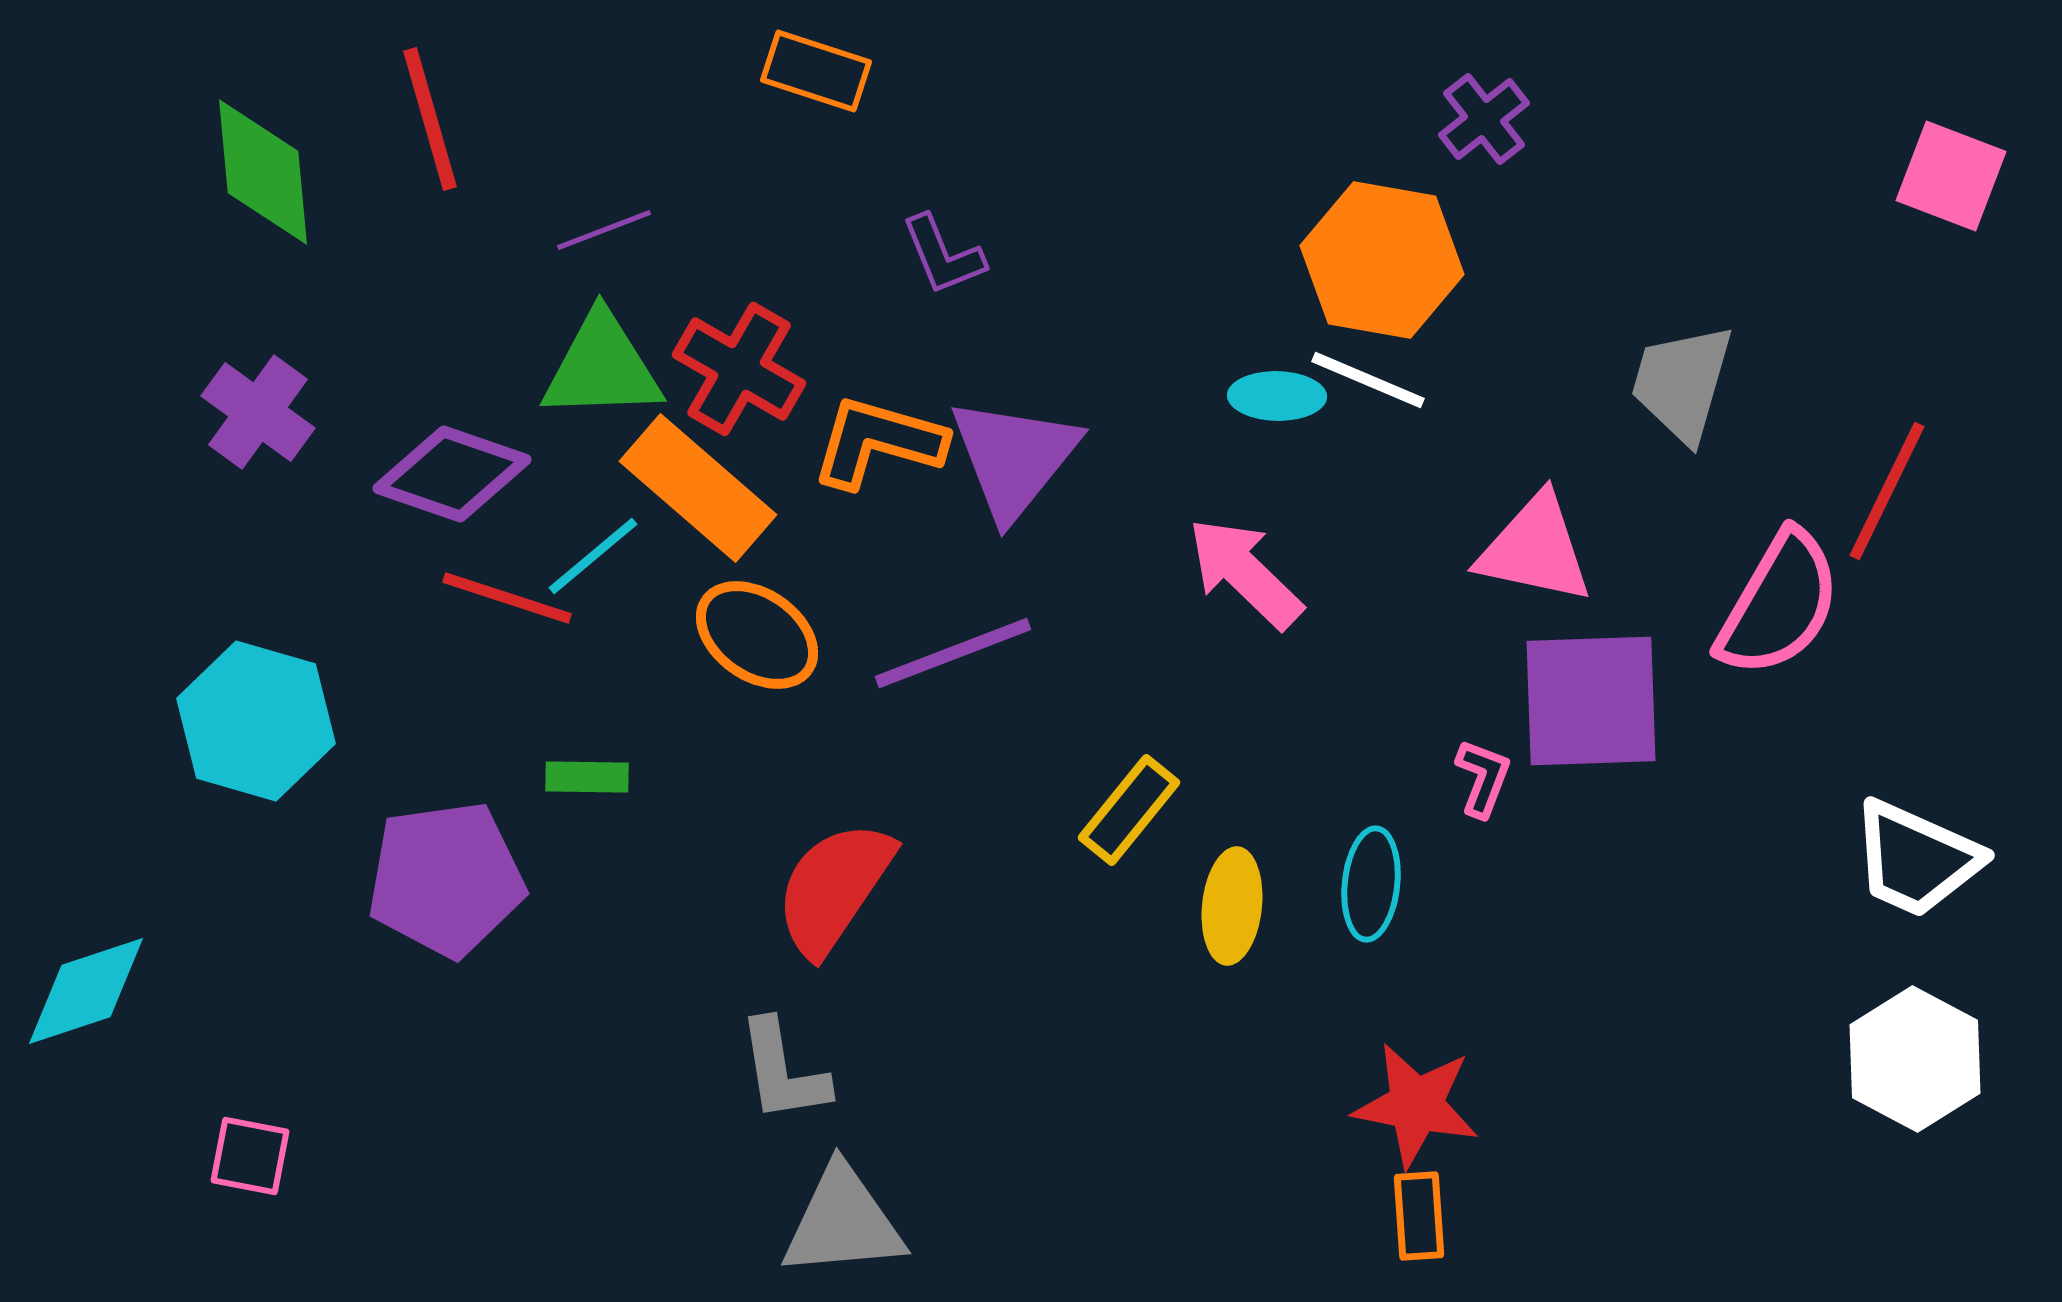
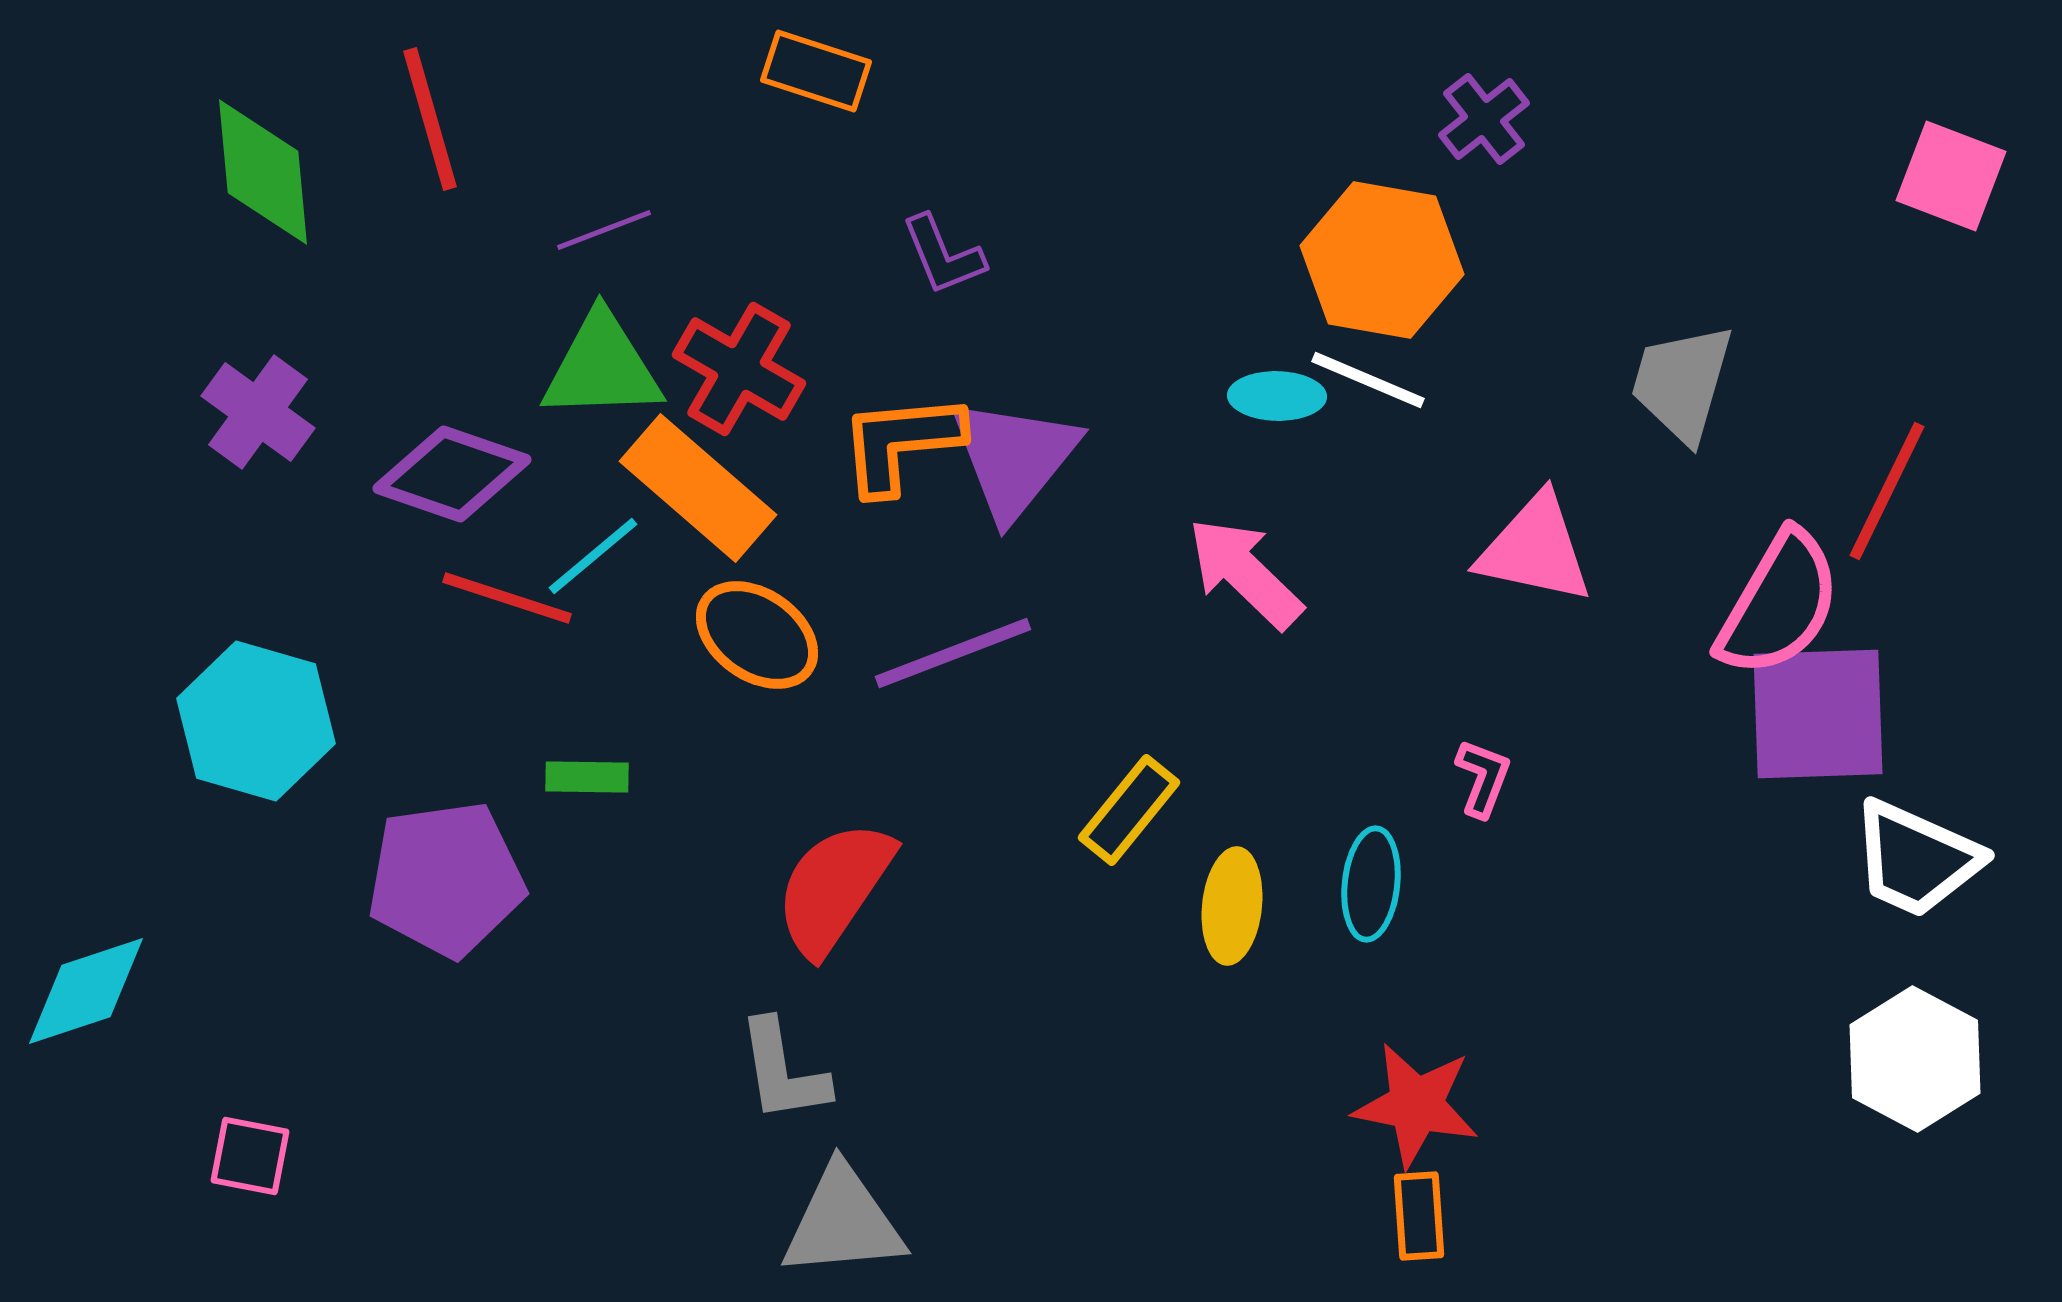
orange L-shape at (878, 442): moved 23 px right, 1 px down; rotated 21 degrees counterclockwise
purple square at (1591, 701): moved 227 px right, 13 px down
